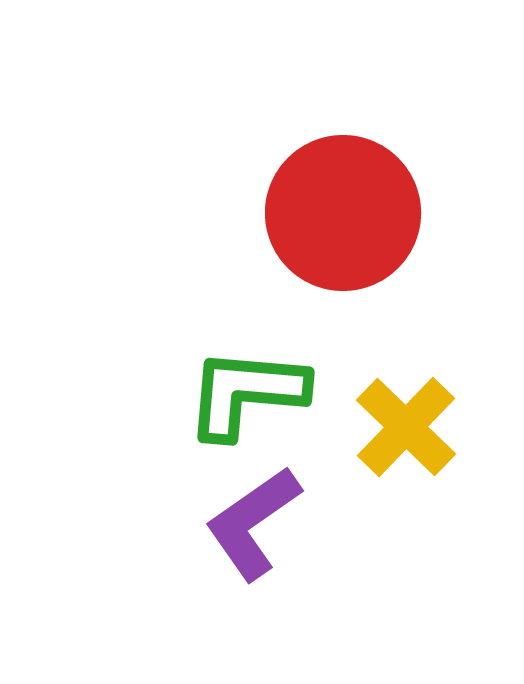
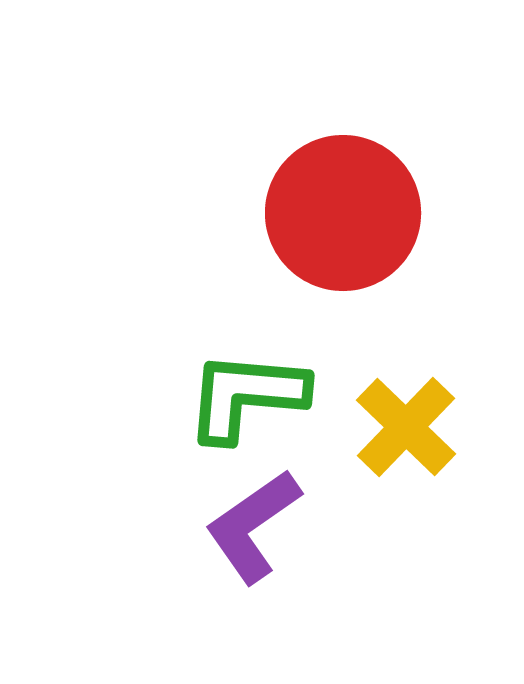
green L-shape: moved 3 px down
purple L-shape: moved 3 px down
